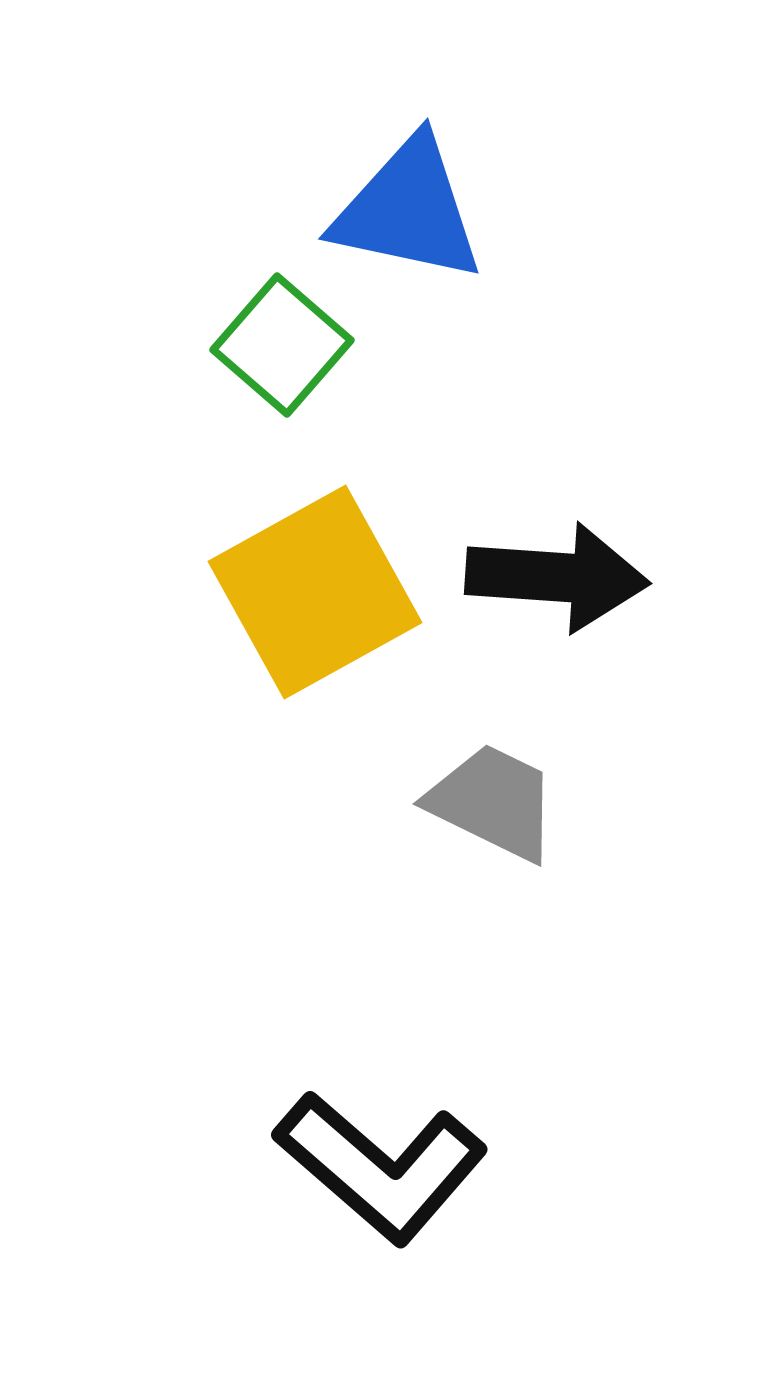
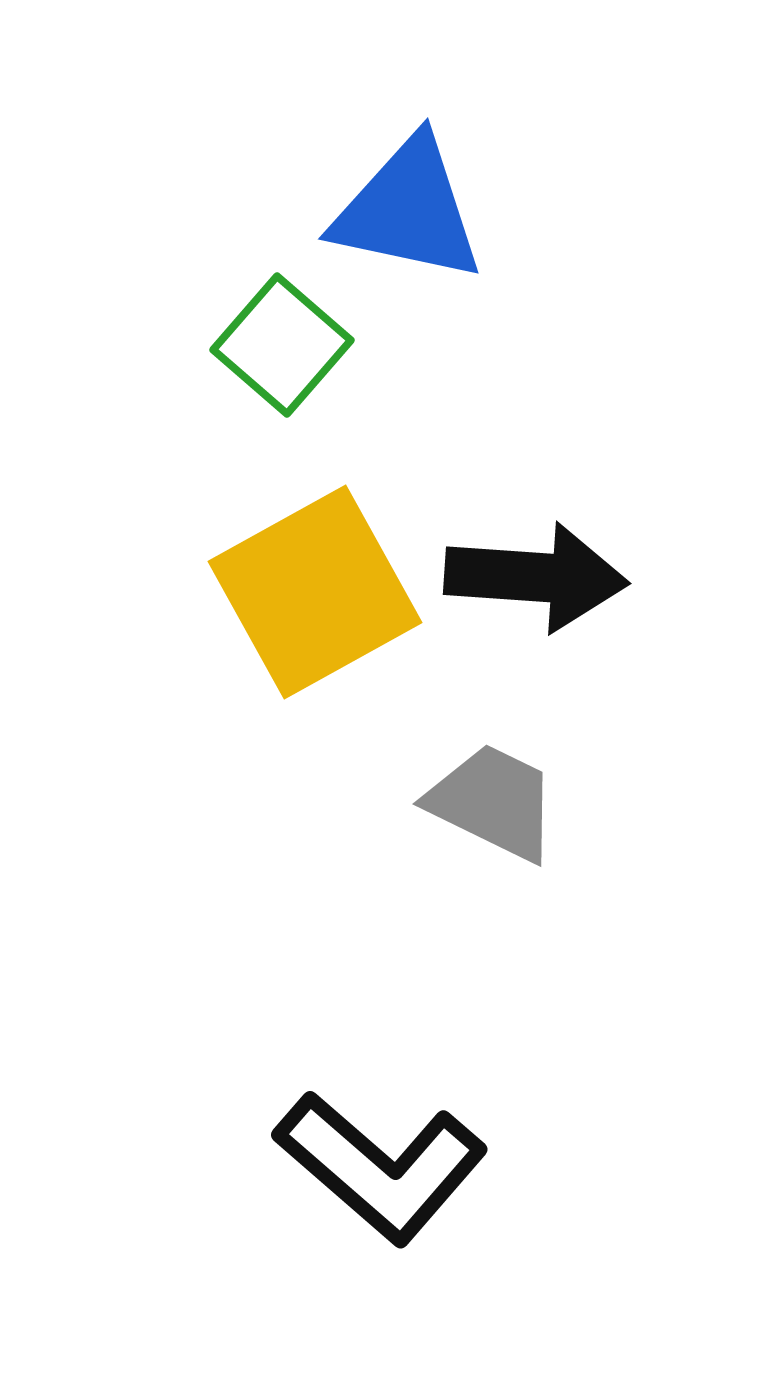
black arrow: moved 21 px left
